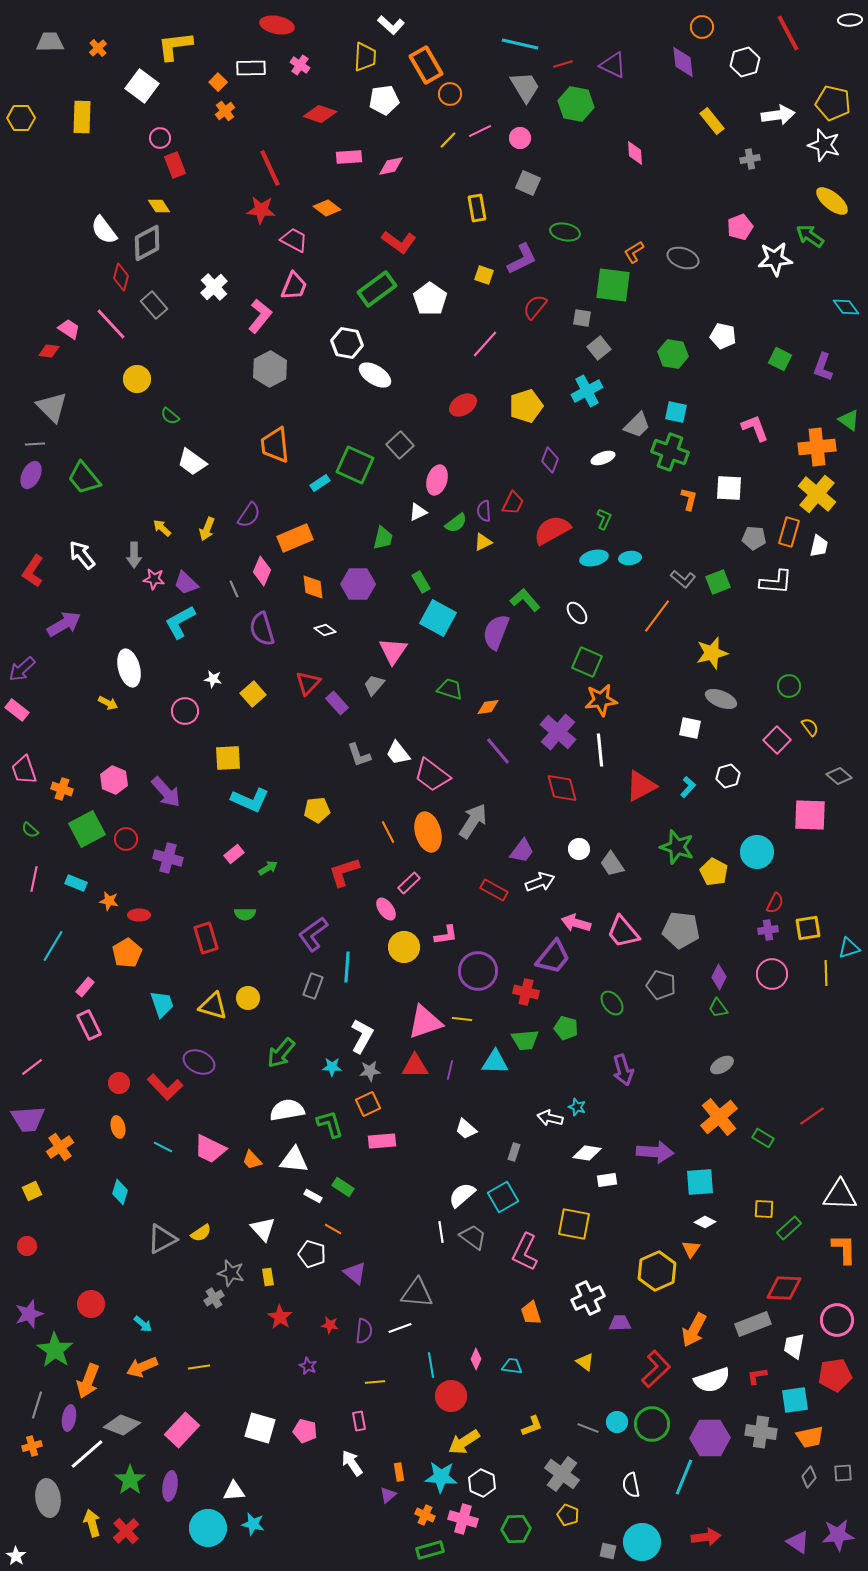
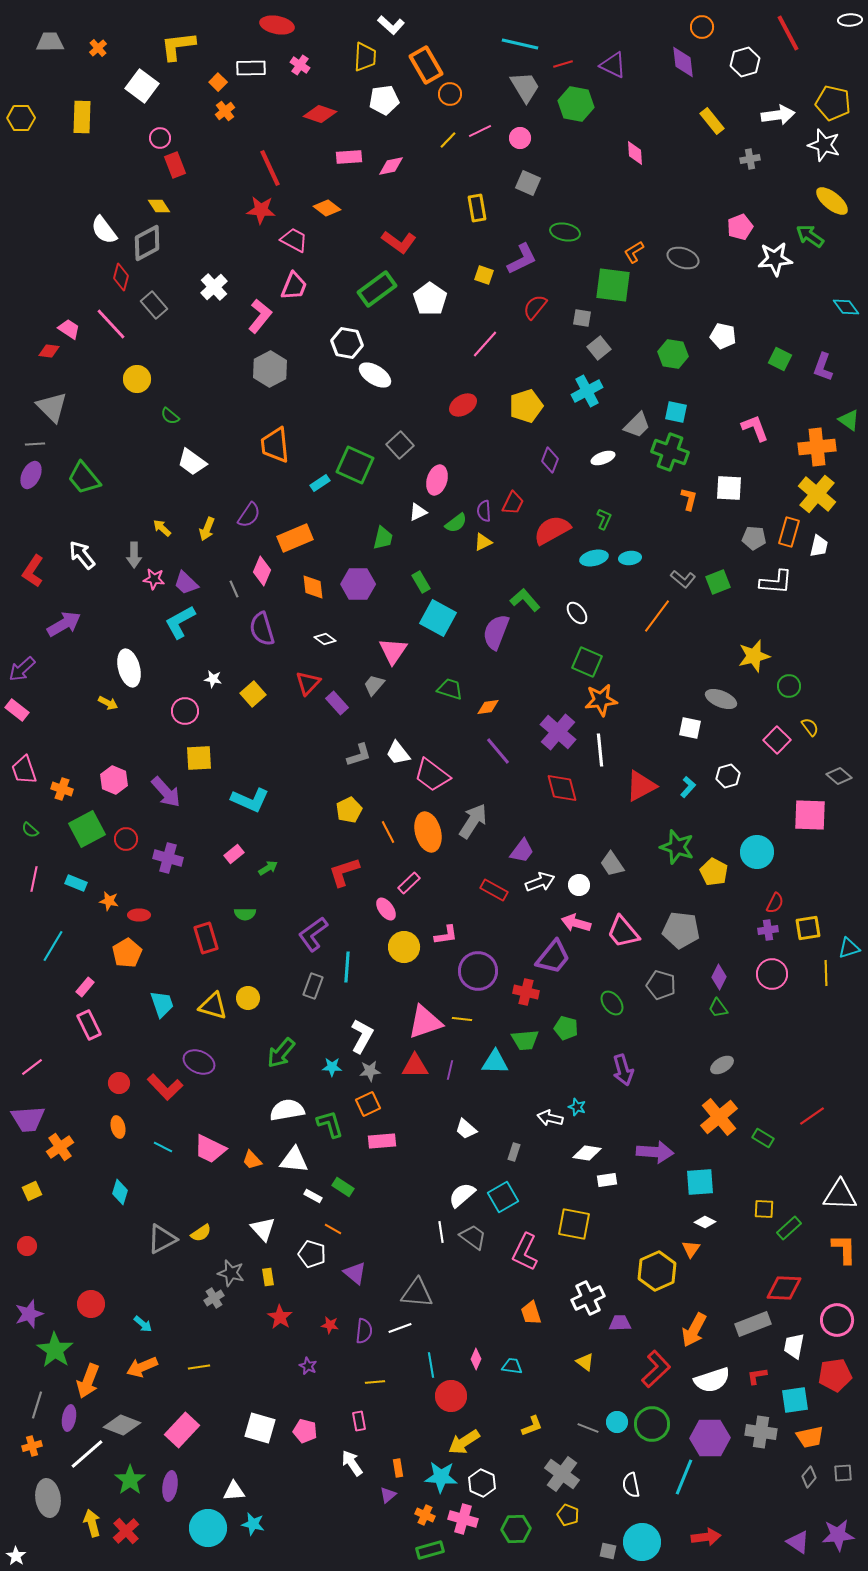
yellow L-shape at (175, 46): moved 3 px right
white diamond at (325, 630): moved 9 px down
yellow star at (712, 653): moved 42 px right, 3 px down
gray L-shape at (359, 755): rotated 88 degrees counterclockwise
yellow square at (228, 758): moved 29 px left
yellow pentagon at (317, 810): moved 32 px right; rotated 20 degrees counterclockwise
white circle at (579, 849): moved 36 px down
orange rectangle at (399, 1472): moved 1 px left, 4 px up
